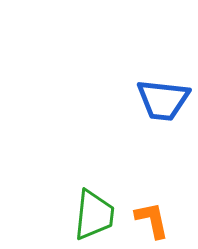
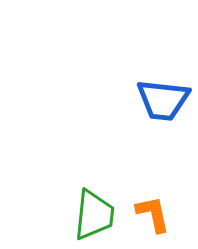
orange L-shape: moved 1 px right, 6 px up
